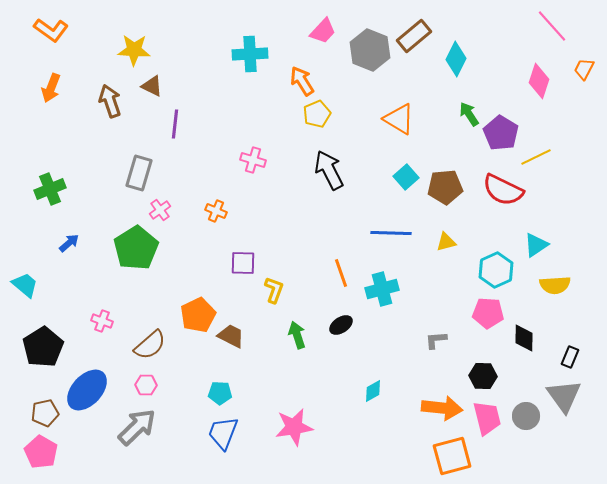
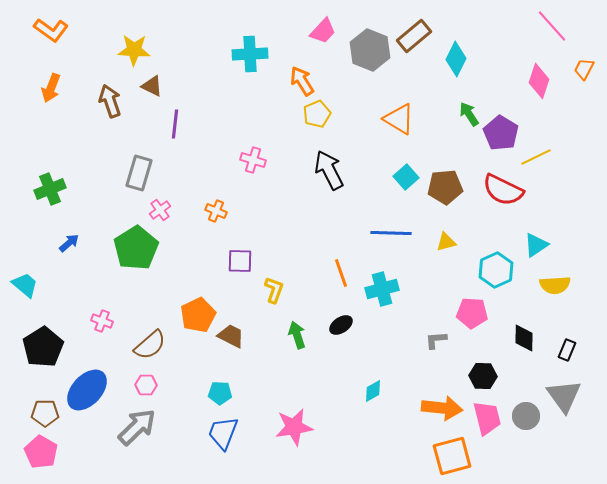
purple square at (243, 263): moved 3 px left, 2 px up
pink pentagon at (488, 313): moved 16 px left
black rectangle at (570, 357): moved 3 px left, 7 px up
brown pentagon at (45, 413): rotated 12 degrees clockwise
